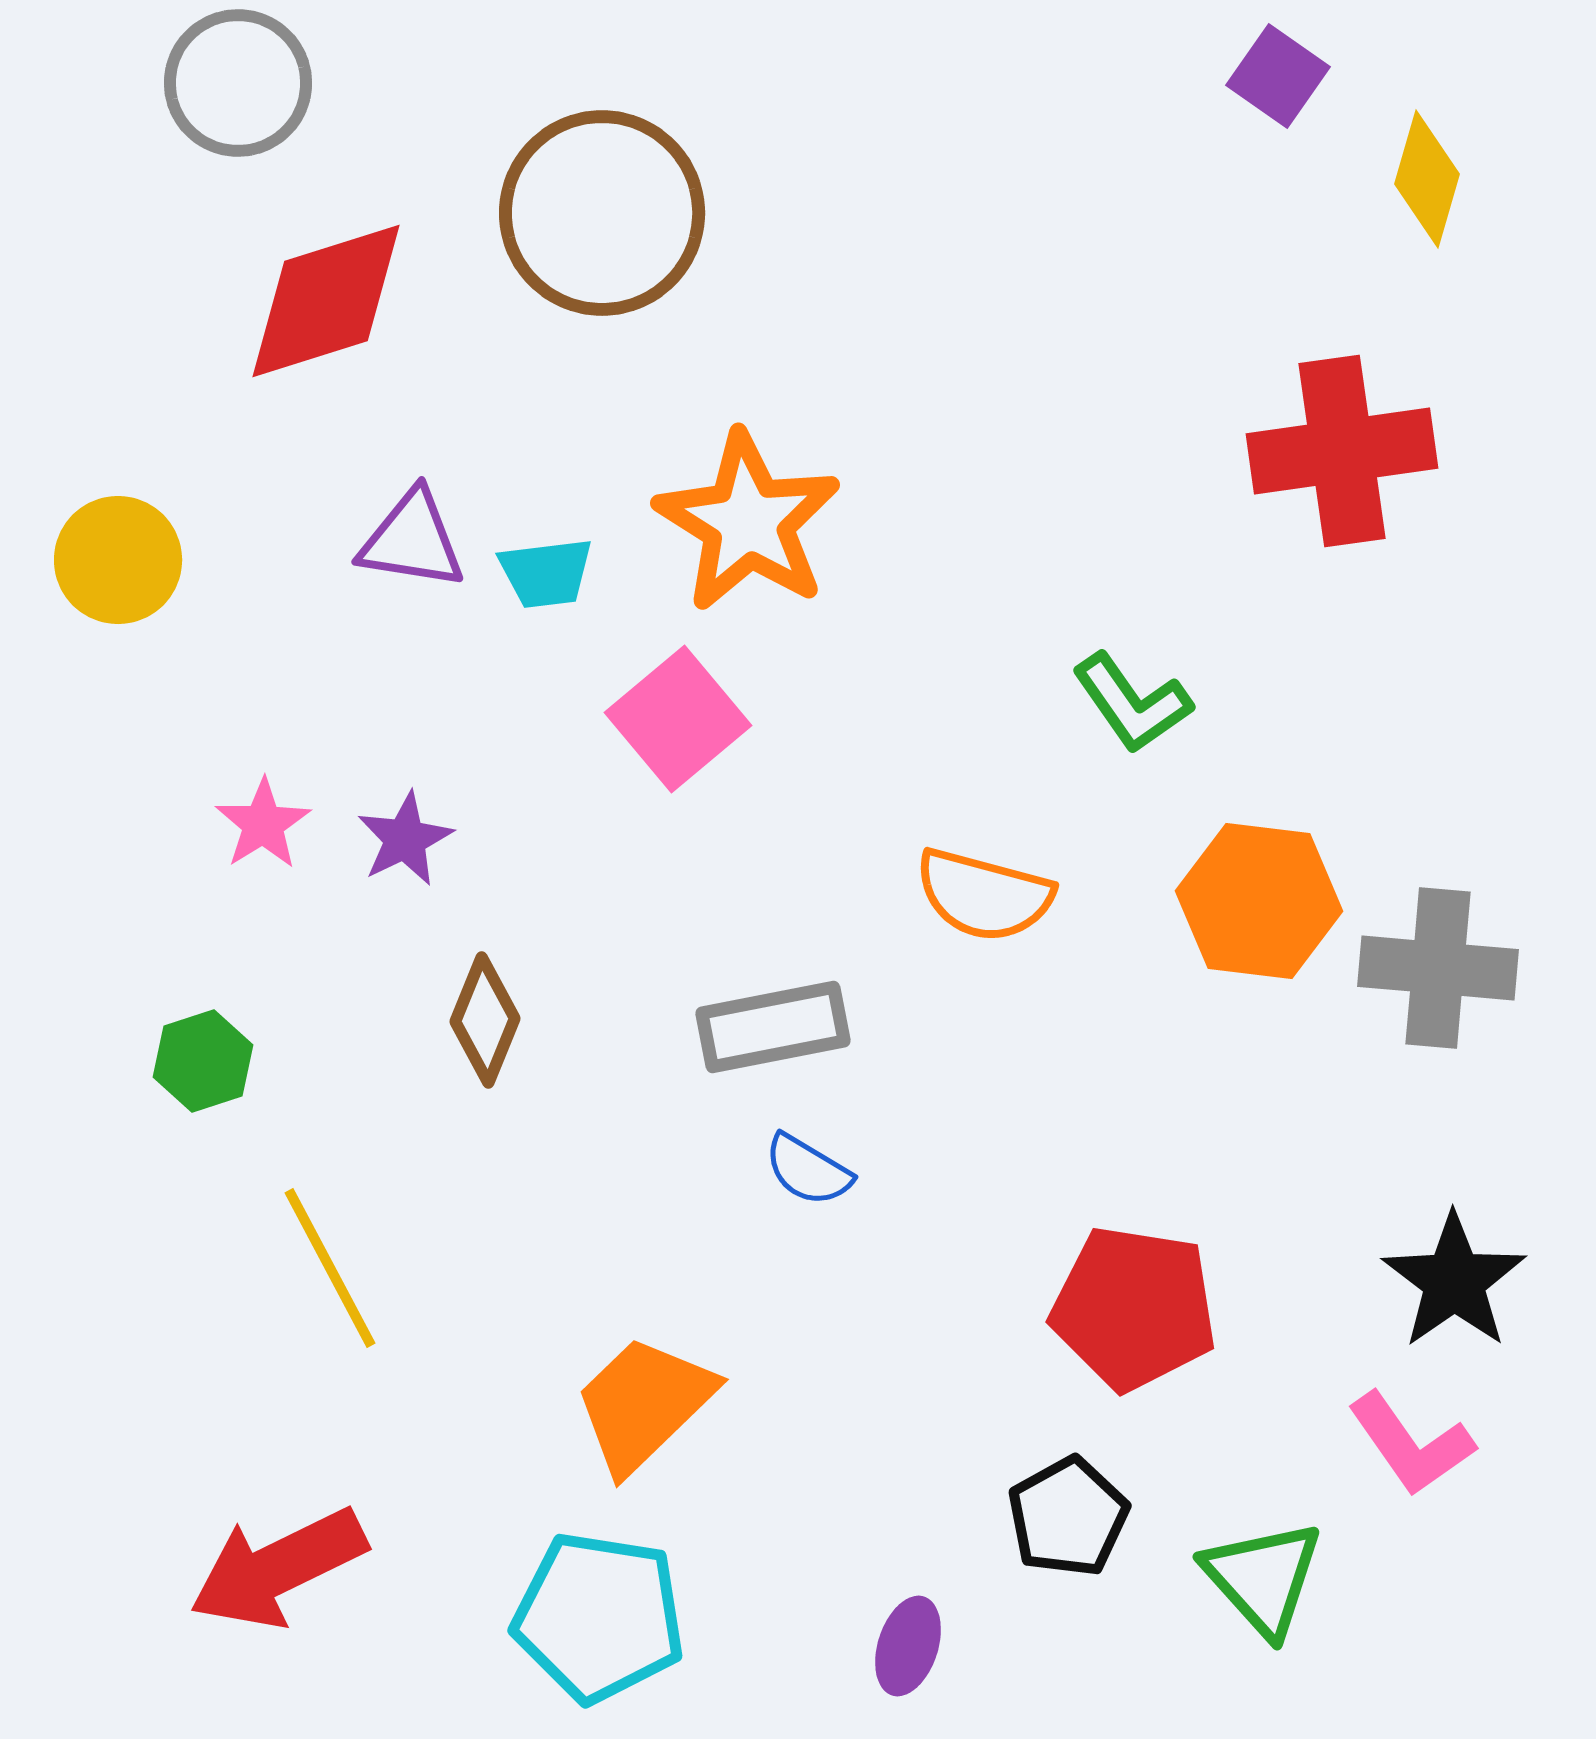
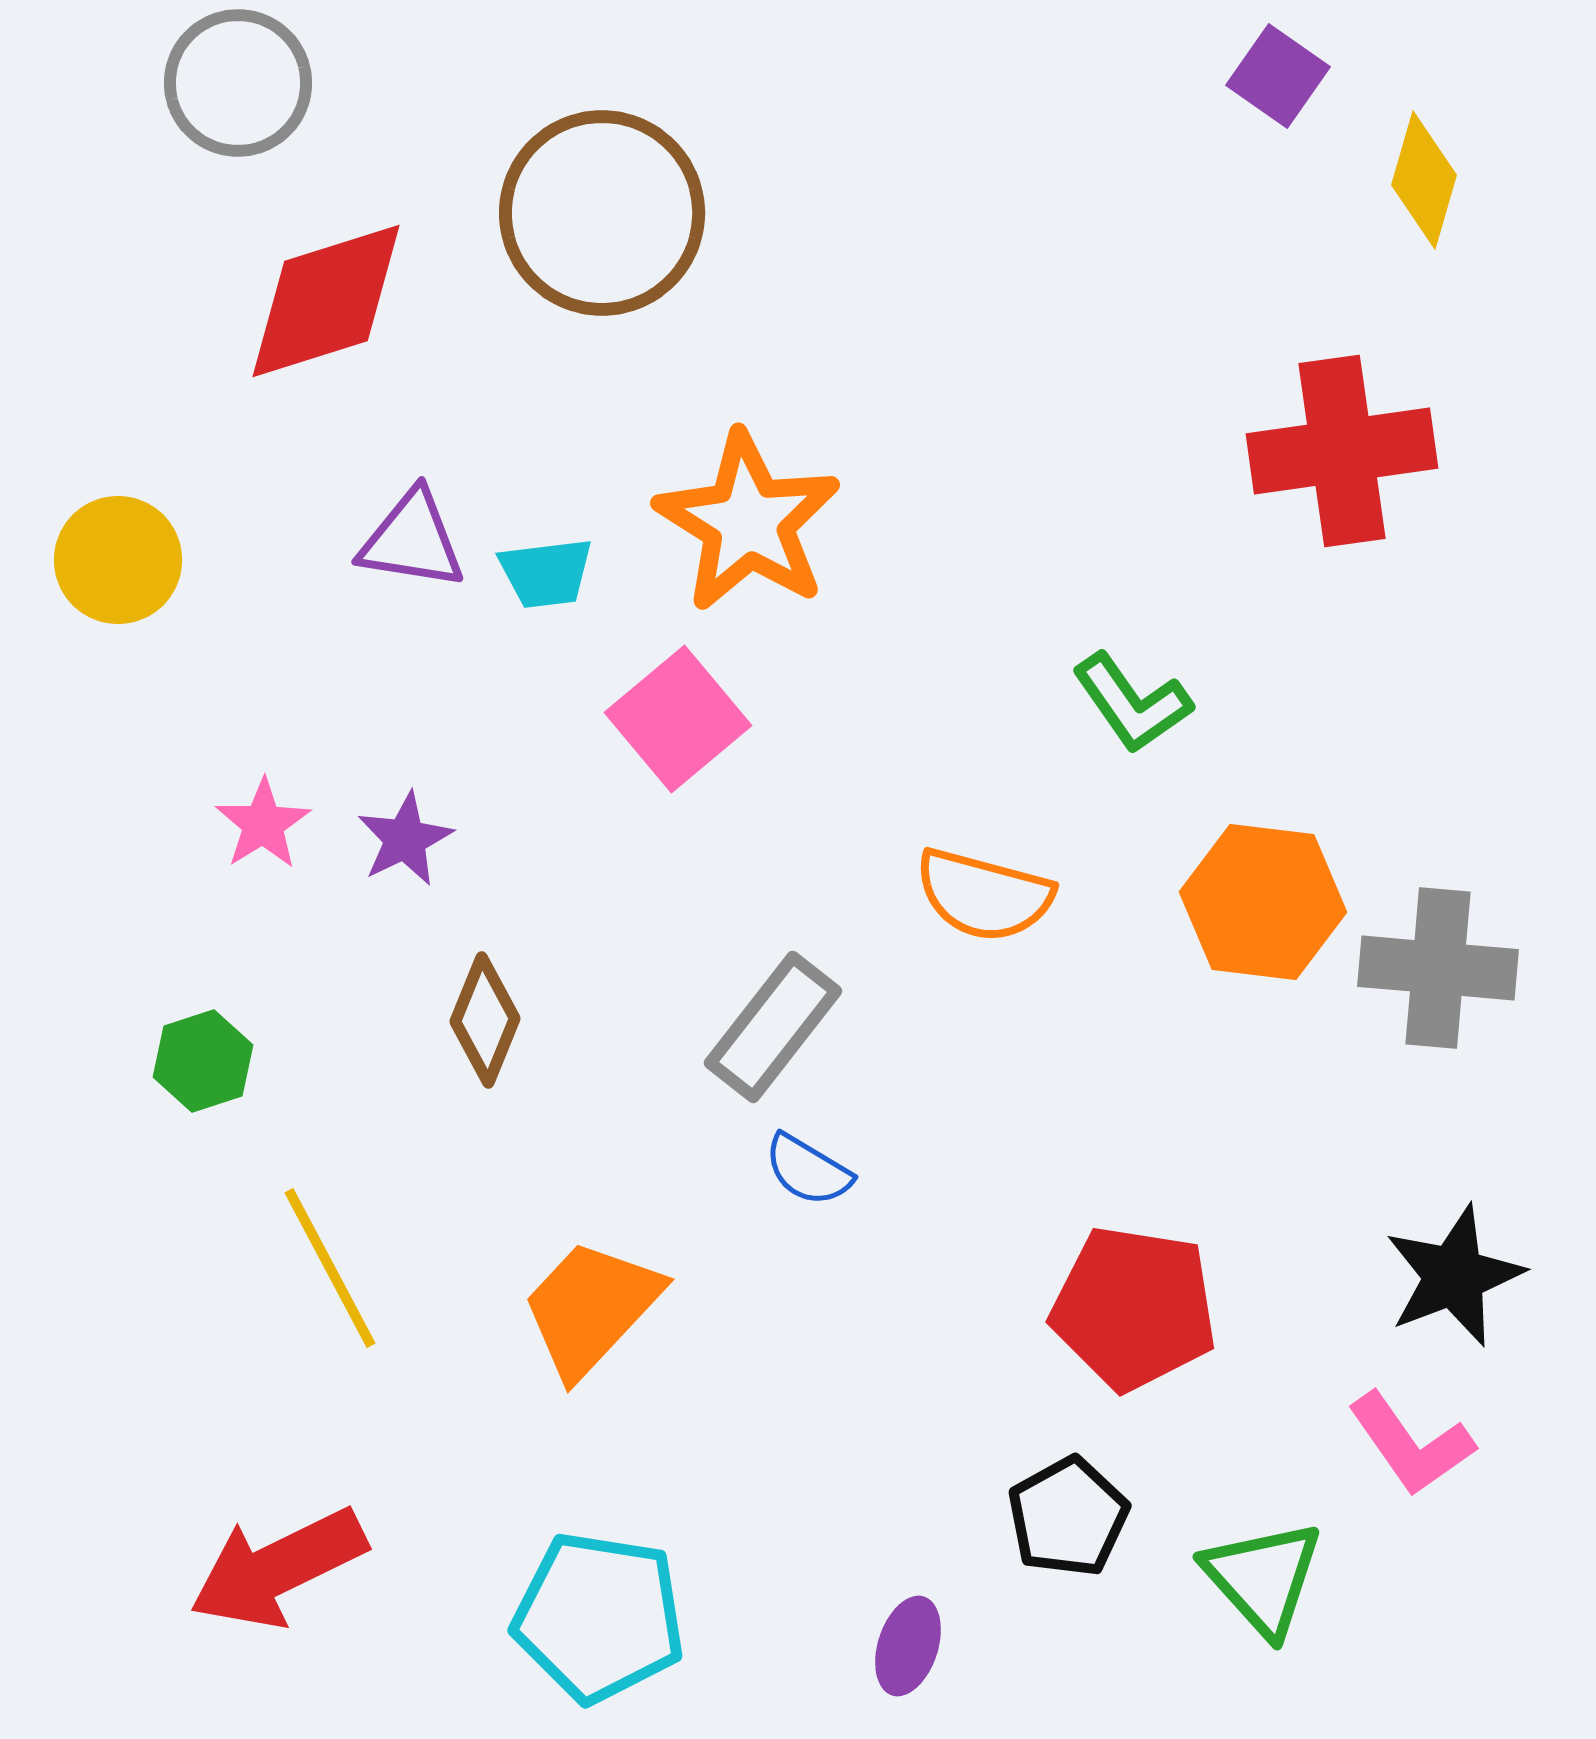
yellow diamond: moved 3 px left, 1 px down
orange hexagon: moved 4 px right, 1 px down
gray rectangle: rotated 41 degrees counterclockwise
black star: moved 5 px up; rotated 14 degrees clockwise
orange trapezoid: moved 53 px left, 96 px up; rotated 3 degrees counterclockwise
